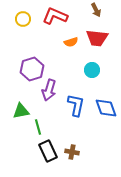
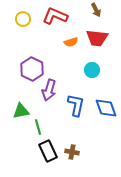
purple hexagon: rotated 15 degrees counterclockwise
